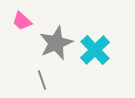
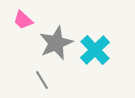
pink trapezoid: moved 1 px right, 1 px up
gray line: rotated 12 degrees counterclockwise
